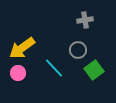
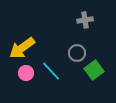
gray circle: moved 1 px left, 3 px down
cyan line: moved 3 px left, 3 px down
pink circle: moved 8 px right
